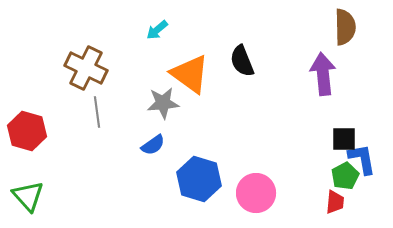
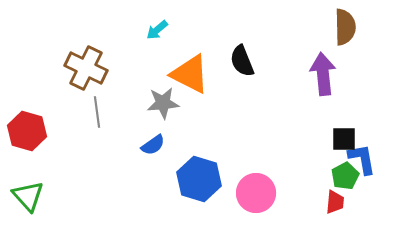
orange triangle: rotated 9 degrees counterclockwise
